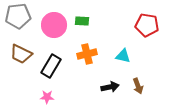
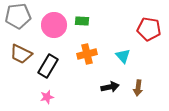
red pentagon: moved 2 px right, 4 px down
cyan triangle: rotated 35 degrees clockwise
black rectangle: moved 3 px left
brown arrow: moved 2 px down; rotated 28 degrees clockwise
pink star: rotated 16 degrees counterclockwise
